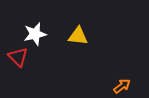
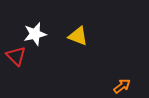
yellow triangle: rotated 15 degrees clockwise
red triangle: moved 2 px left, 1 px up
